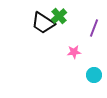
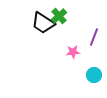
purple line: moved 9 px down
pink star: moved 1 px left
